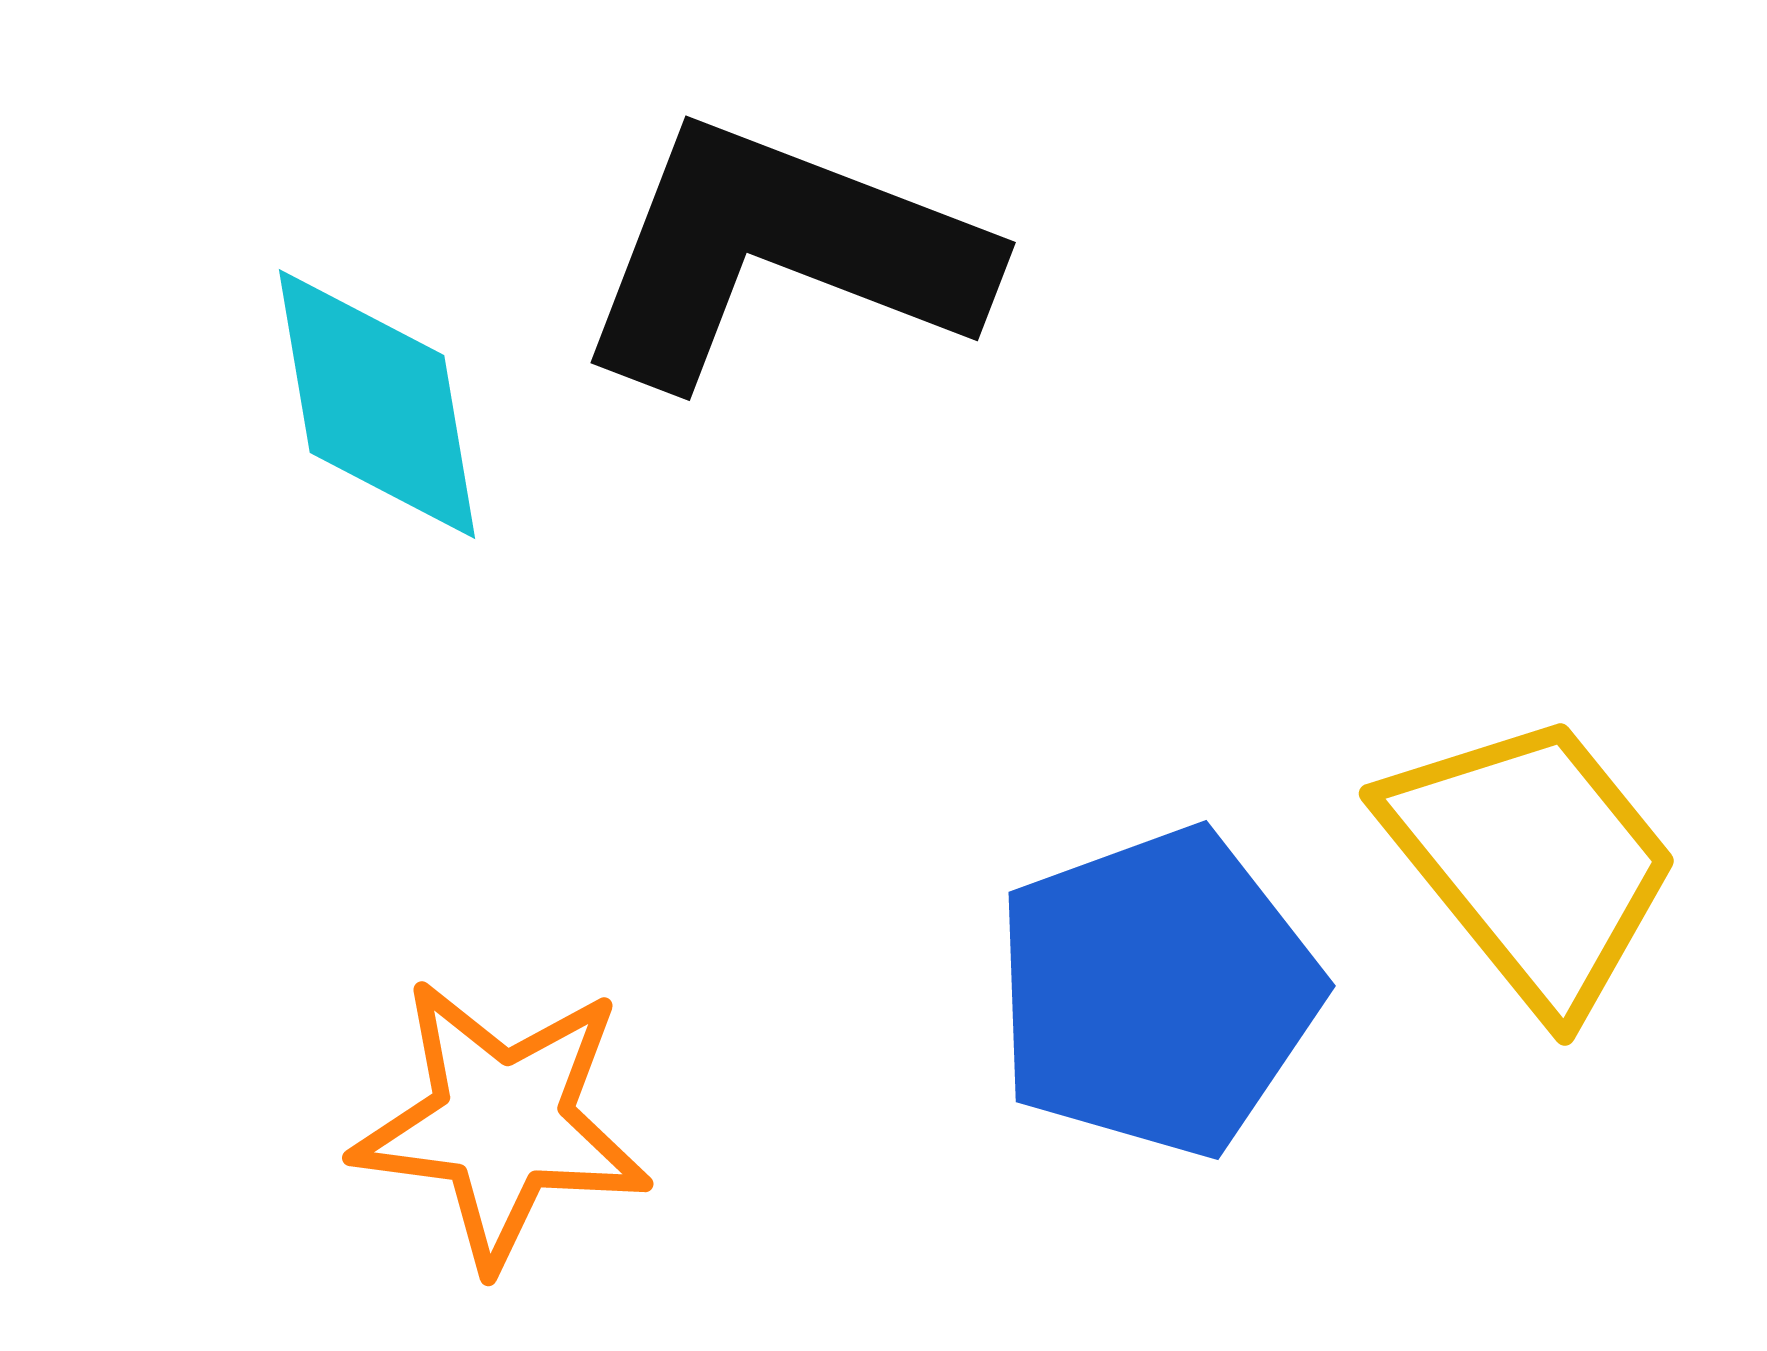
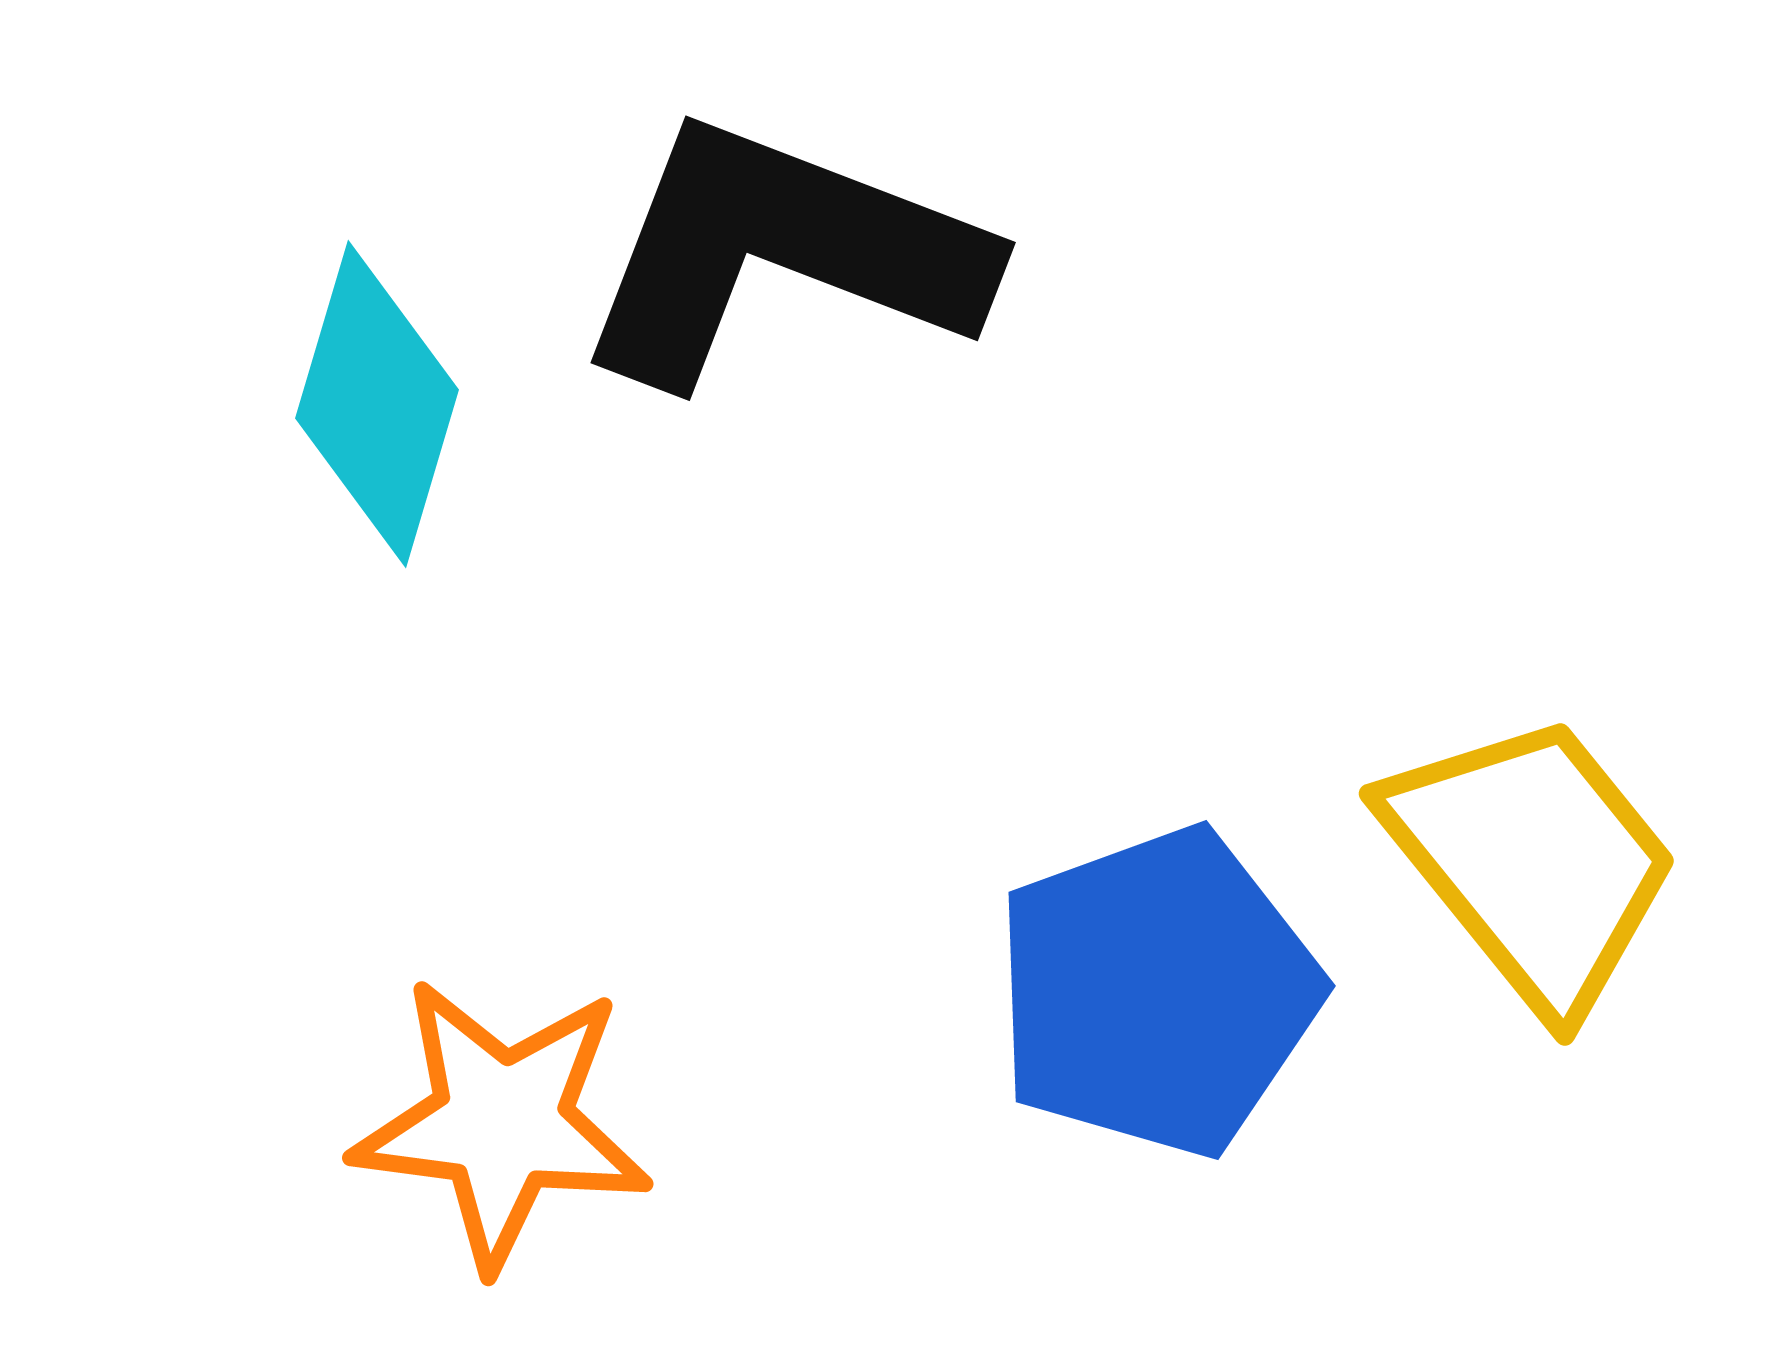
cyan diamond: rotated 26 degrees clockwise
